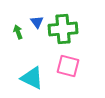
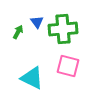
green arrow: rotated 48 degrees clockwise
